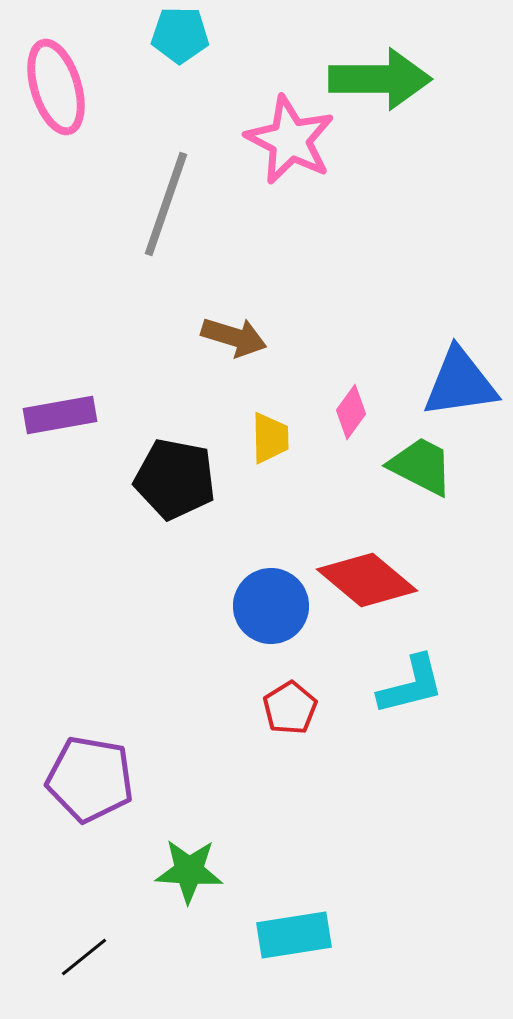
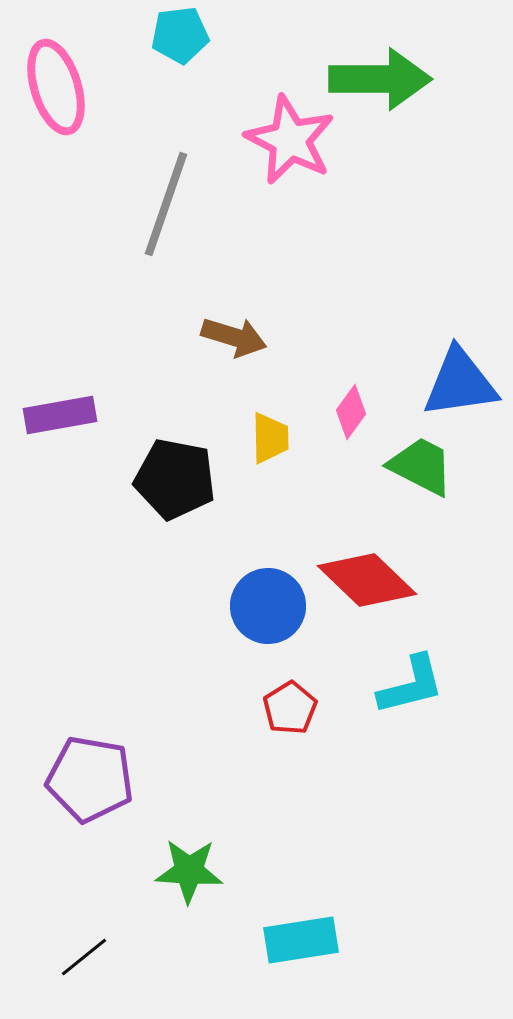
cyan pentagon: rotated 8 degrees counterclockwise
red diamond: rotated 4 degrees clockwise
blue circle: moved 3 px left
cyan rectangle: moved 7 px right, 5 px down
